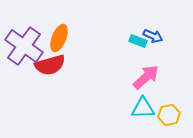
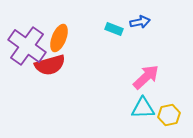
blue arrow: moved 13 px left, 14 px up; rotated 36 degrees counterclockwise
cyan rectangle: moved 24 px left, 12 px up
purple cross: moved 3 px right
